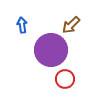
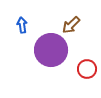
red circle: moved 22 px right, 10 px up
